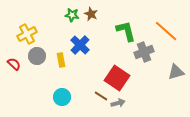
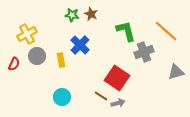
red semicircle: rotated 72 degrees clockwise
